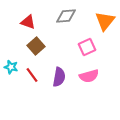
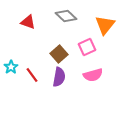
gray diamond: rotated 50 degrees clockwise
orange triangle: moved 4 px down
brown square: moved 23 px right, 8 px down
cyan star: rotated 24 degrees clockwise
pink semicircle: moved 4 px right, 1 px up
